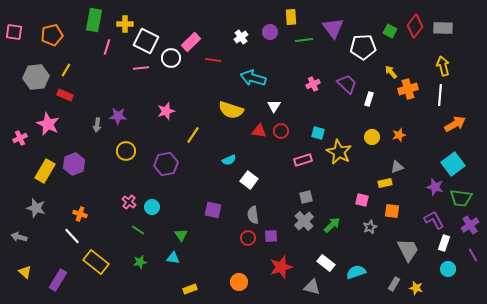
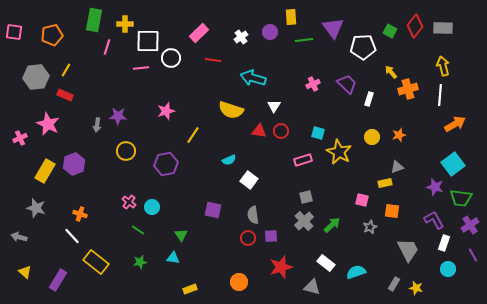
white square at (146, 41): moved 2 px right; rotated 25 degrees counterclockwise
pink rectangle at (191, 42): moved 8 px right, 9 px up
